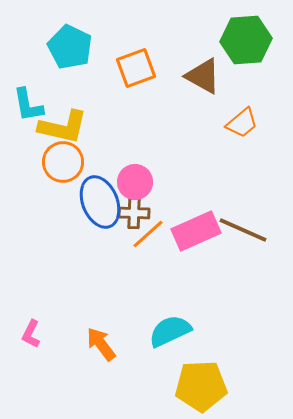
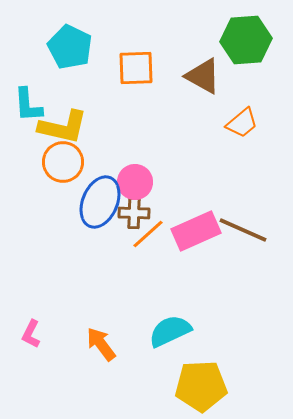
orange square: rotated 18 degrees clockwise
cyan L-shape: rotated 6 degrees clockwise
blue ellipse: rotated 45 degrees clockwise
